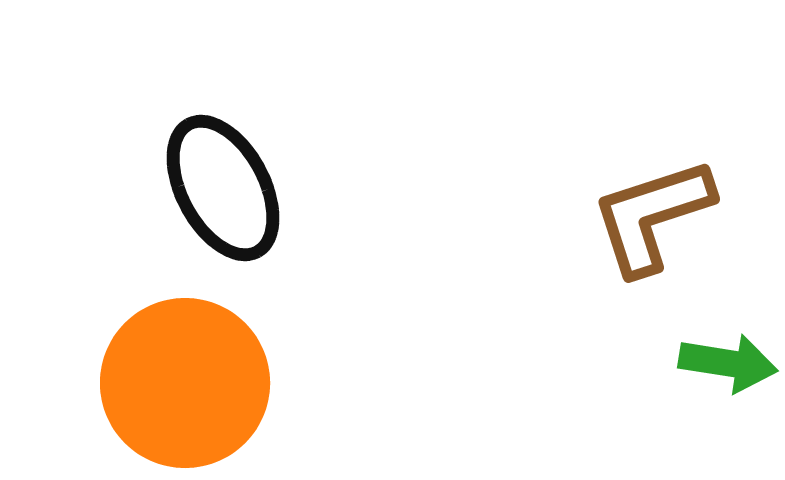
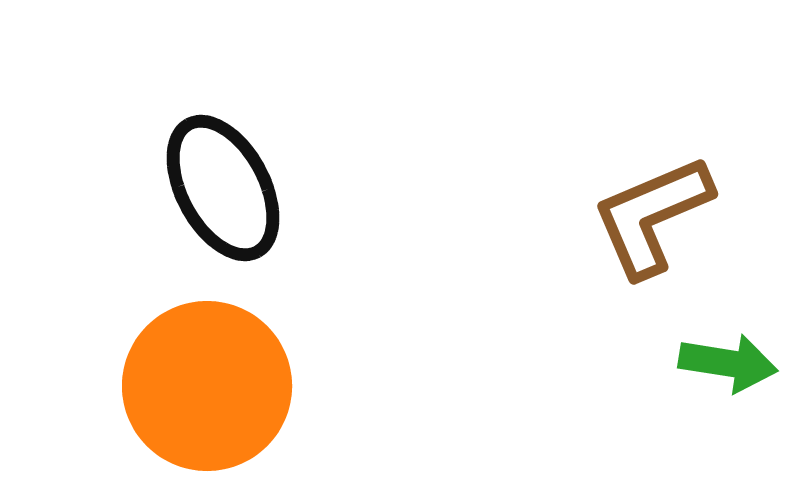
brown L-shape: rotated 5 degrees counterclockwise
orange circle: moved 22 px right, 3 px down
